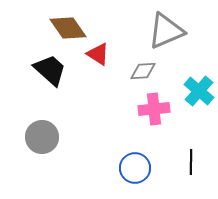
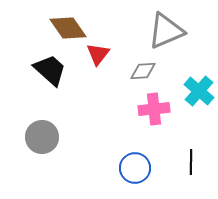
red triangle: rotated 35 degrees clockwise
